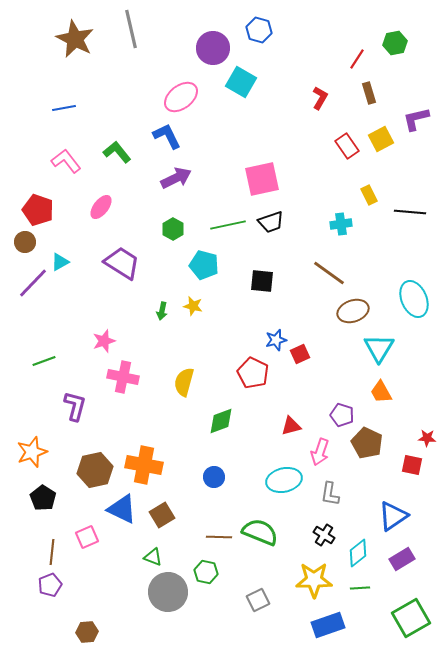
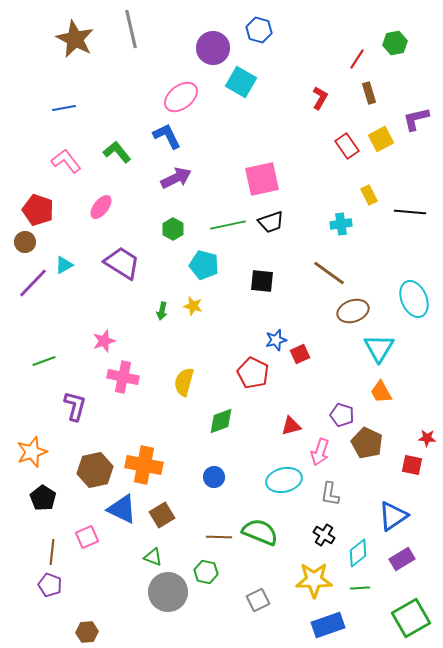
cyan triangle at (60, 262): moved 4 px right, 3 px down
purple pentagon at (50, 585): rotated 30 degrees counterclockwise
